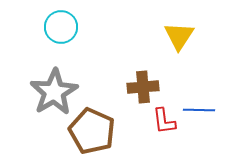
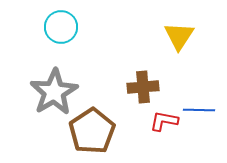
red L-shape: rotated 108 degrees clockwise
brown pentagon: rotated 15 degrees clockwise
